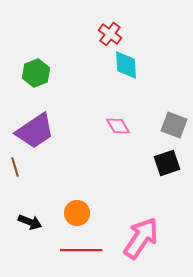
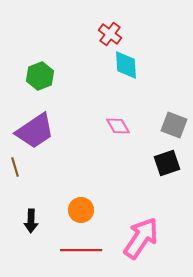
green hexagon: moved 4 px right, 3 px down
orange circle: moved 4 px right, 3 px up
black arrow: moved 1 px right, 1 px up; rotated 70 degrees clockwise
